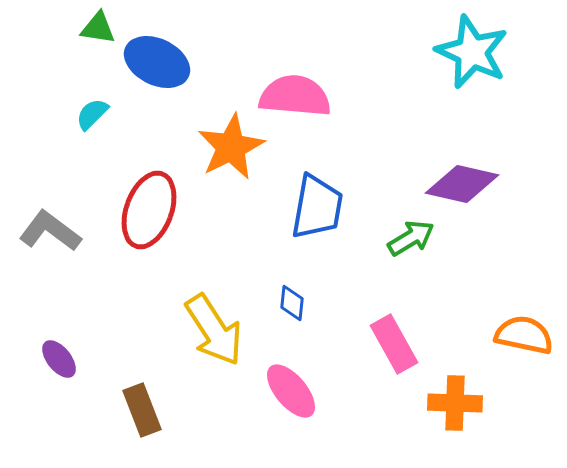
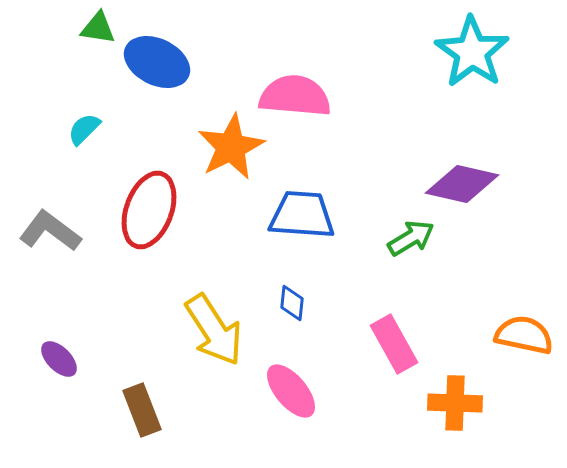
cyan star: rotated 10 degrees clockwise
cyan semicircle: moved 8 px left, 15 px down
blue trapezoid: moved 15 px left, 8 px down; rotated 96 degrees counterclockwise
purple ellipse: rotated 6 degrees counterclockwise
